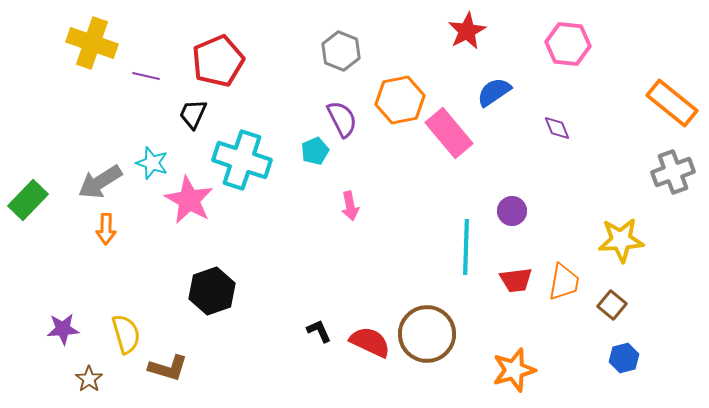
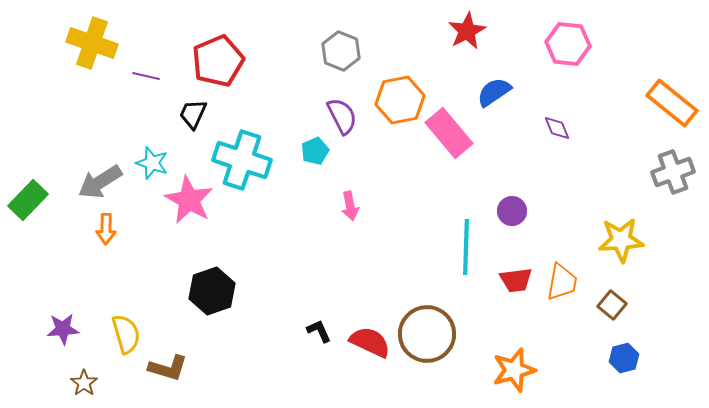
purple semicircle: moved 3 px up
orange trapezoid: moved 2 px left
brown star: moved 5 px left, 4 px down
